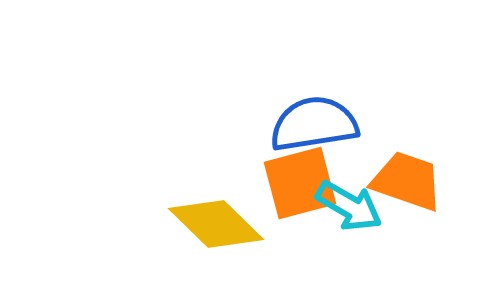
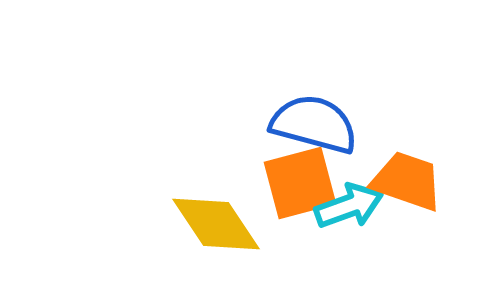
blue semicircle: rotated 24 degrees clockwise
cyan arrow: rotated 50 degrees counterclockwise
yellow diamond: rotated 12 degrees clockwise
